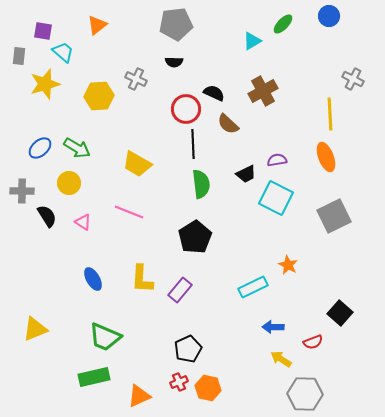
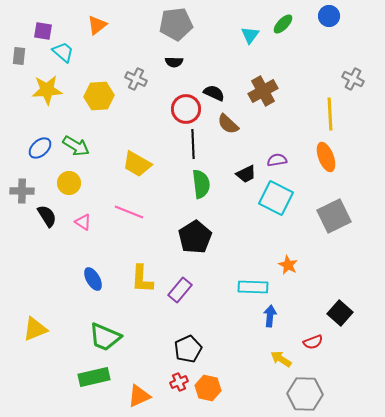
cyan triangle at (252, 41): moved 2 px left, 6 px up; rotated 24 degrees counterclockwise
yellow star at (45, 84): moved 2 px right, 6 px down; rotated 12 degrees clockwise
green arrow at (77, 148): moved 1 px left, 2 px up
cyan rectangle at (253, 287): rotated 28 degrees clockwise
blue arrow at (273, 327): moved 3 px left, 11 px up; rotated 95 degrees clockwise
